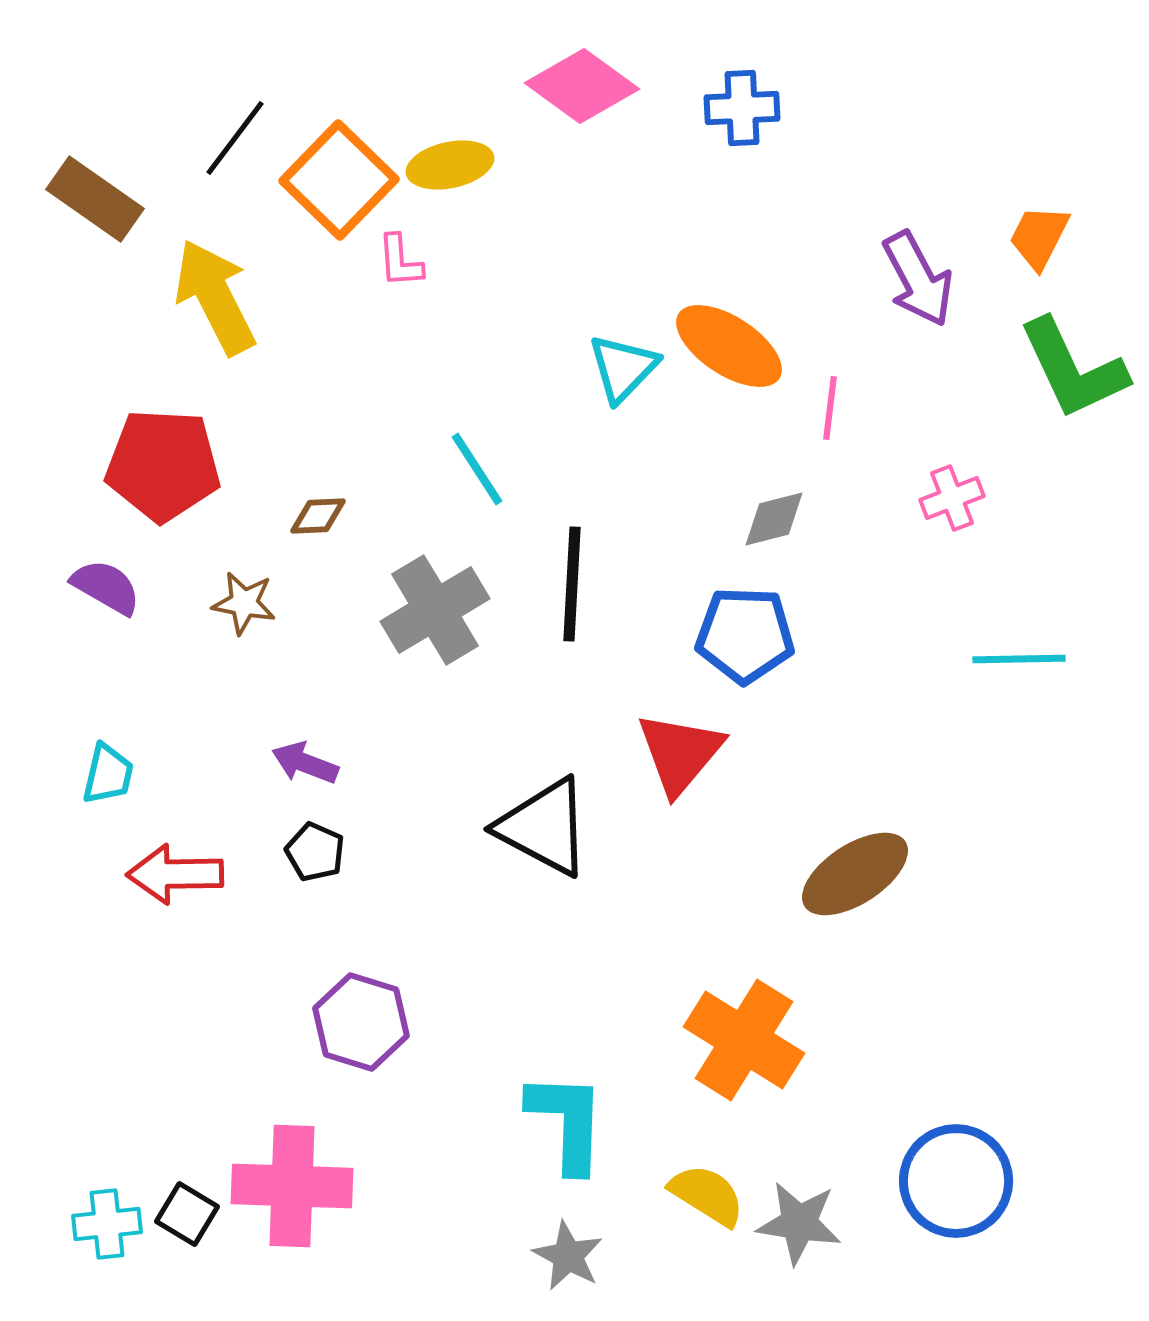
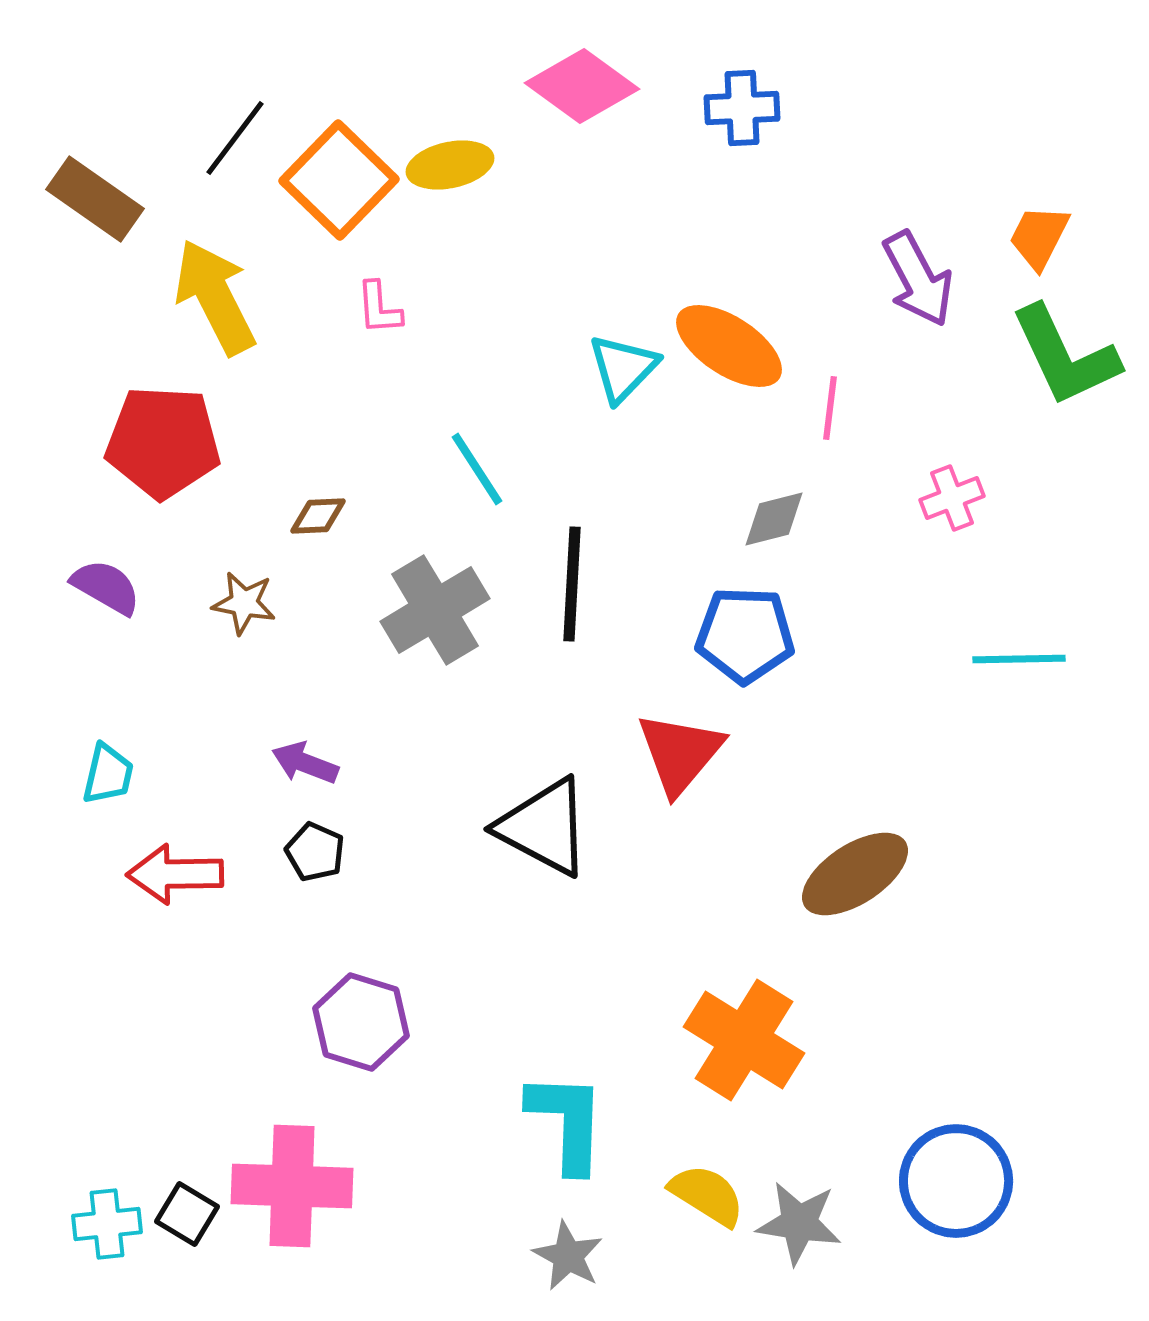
pink L-shape at (400, 261): moved 21 px left, 47 px down
green L-shape at (1073, 369): moved 8 px left, 13 px up
red pentagon at (163, 465): moved 23 px up
